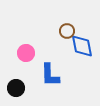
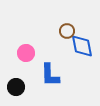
black circle: moved 1 px up
